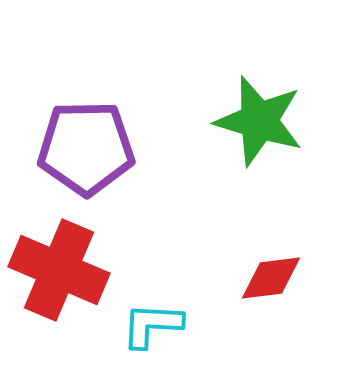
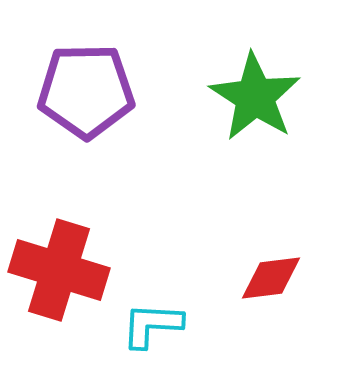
green star: moved 4 px left, 24 px up; rotated 16 degrees clockwise
purple pentagon: moved 57 px up
red cross: rotated 6 degrees counterclockwise
